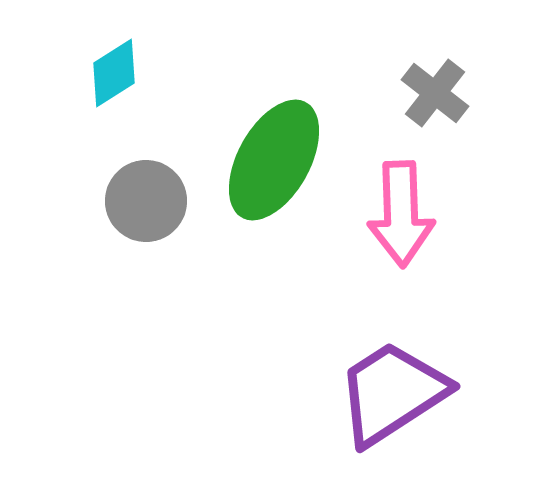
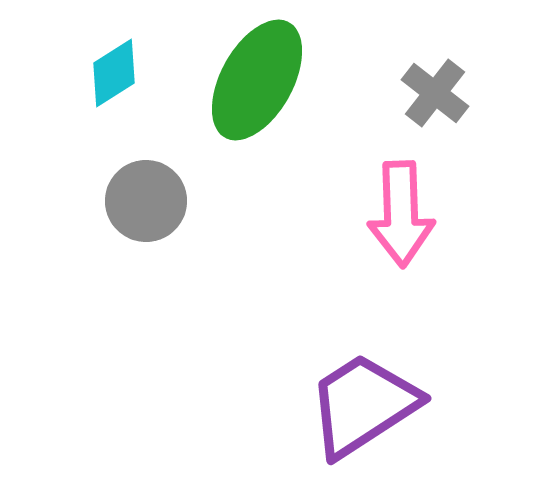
green ellipse: moved 17 px left, 80 px up
purple trapezoid: moved 29 px left, 12 px down
